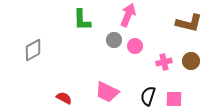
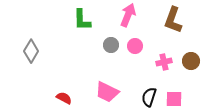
brown L-shape: moved 16 px left, 3 px up; rotated 96 degrees clockwise
gray circle: moved 3 px left, 5 px down
gray diamond: moved 2 px left, 1 px down; rotated 30 degrees counterclockwise
black semicircle: moved 1 px right, 1 px down
